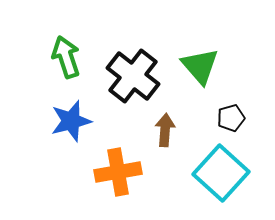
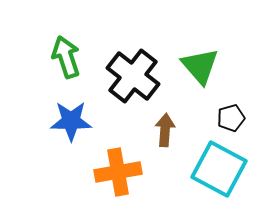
blue star: rotated 15 degrees clockwise
cyan square: moved 2 px left, 4 px up; rotated 14 degrees counterclockwise
